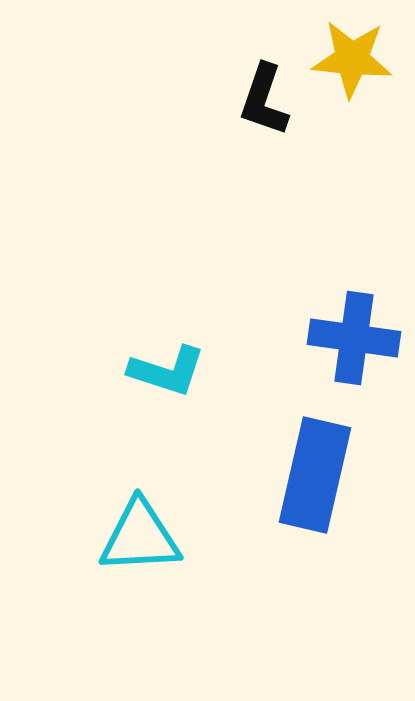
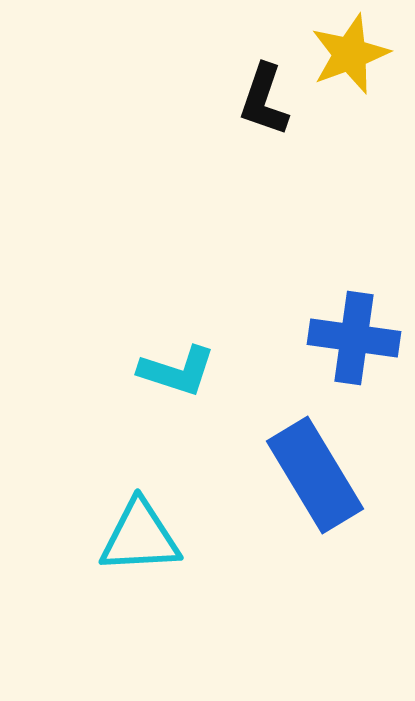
yellow star: moved 2 px left, 5 px up; rotated 26 degrees counterclockwise
cyan L-shape: moved 10 px right
blue rectangle: rotated 44 degrees counterclockwise
